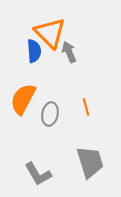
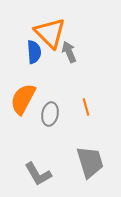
blue semicircle: moved 1 px down
